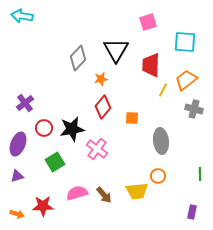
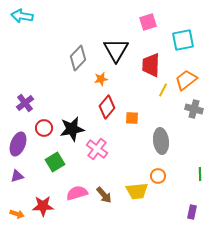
cyan square: moved 2 px left, 2 px up; rotated 15 degrees counterclockwise
red diamond: moved 4 px right
